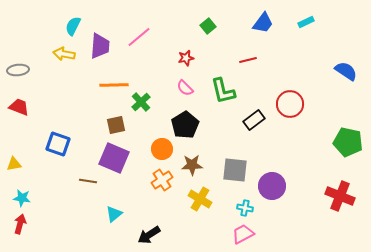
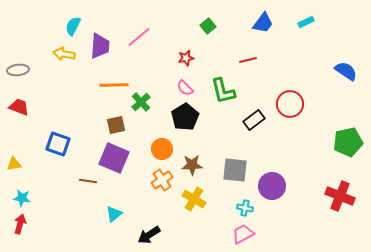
black pentagon: moved 8 px up
green pentagon: rotated 24 degrees counterclockwise
yellow cross: moved 6 px left
